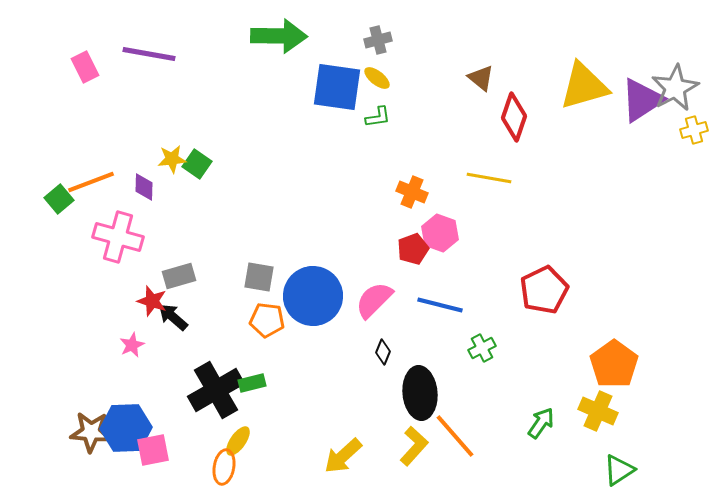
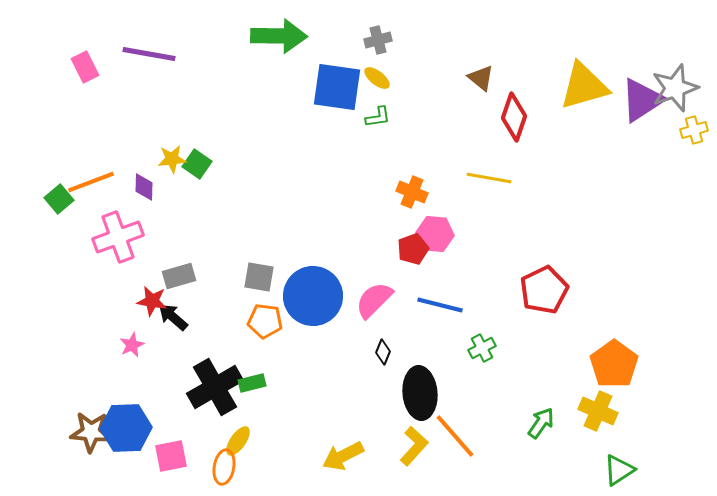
gray star at (675, 88): rotated 9 degrees clockwise
pink hexagon at (440, 233): moved 5 px left, 1 px down; rotated 15 degrees counterclockwise
pink cross at (118, 237): rotated 36 degrees counterclockwise
red star at (152, 301): rotated 8 degrees counterclockwise
orange pentagon at (267, 320): moved 2 px left, 1 px down
black cross at (216, 390): moved 1 px left, 3 px up
pink square at (153, 450): moved 18 px right, 6 px down
yellow arrow at (343, 456): rotated 15 degrees clockwise
